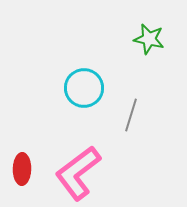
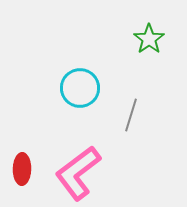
green star: rotated 24 degrees clockwise
cyan circle: moved 4 px left
